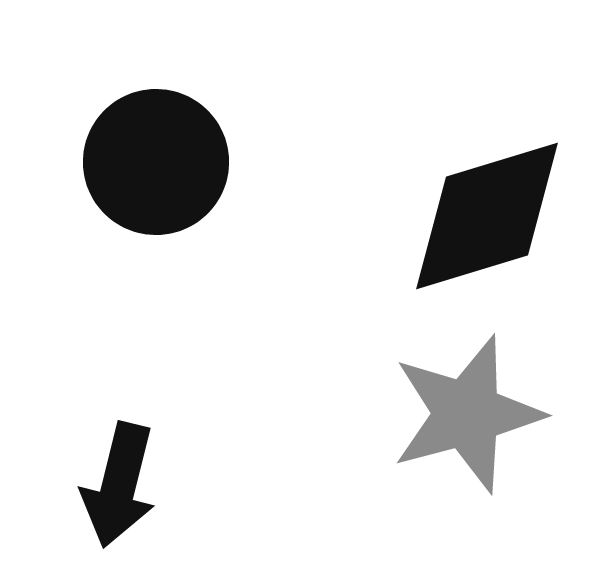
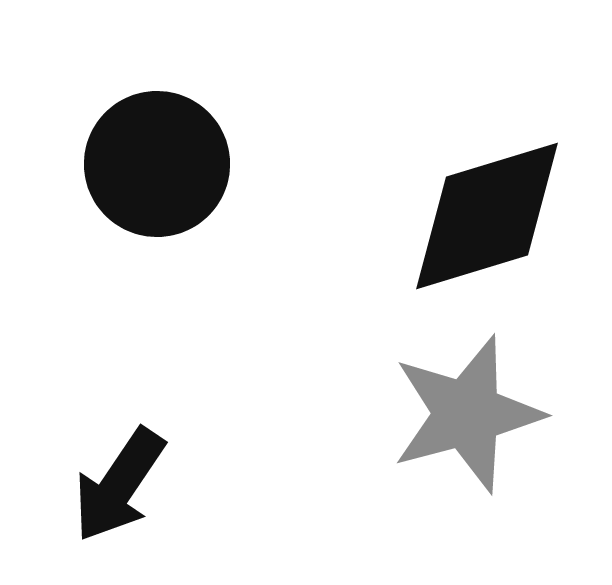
black circle: moved 1 px right, 2 px down
black arrow: rotated 20 degrees clockwise
